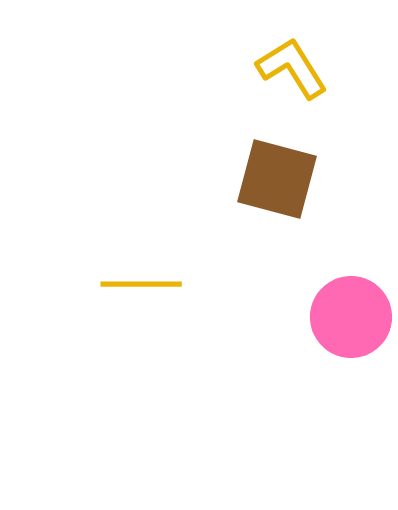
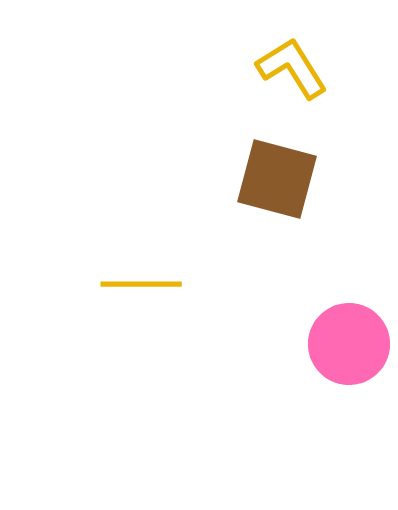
pink circle: moved 2 px left, 27 px down
